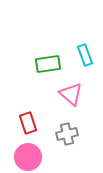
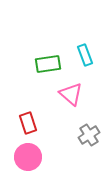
gray cross: moved 22 px right, 1 px down; rotated 20 degrees counterclockwise
